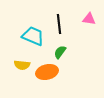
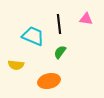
pink triangle: moved 3 px left
yellow semicircle: moved 6 px left
orange ellipse: moved 2 px right, 9 px down
